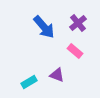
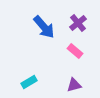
purple triangle: moved 17 px right, 10 px down; rotated 35 degrees counterclockwise
